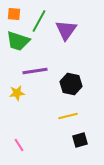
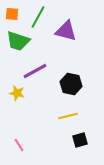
orange square: moved 2 px left
green line: moved 1 px left, 4 px up
purple triangle: moved 1 px down; rotated 50 degrees counterclockwise
purple line: rotated 20 degrees counterclockwise
yellow star: rotated 21 degrees clockwise
